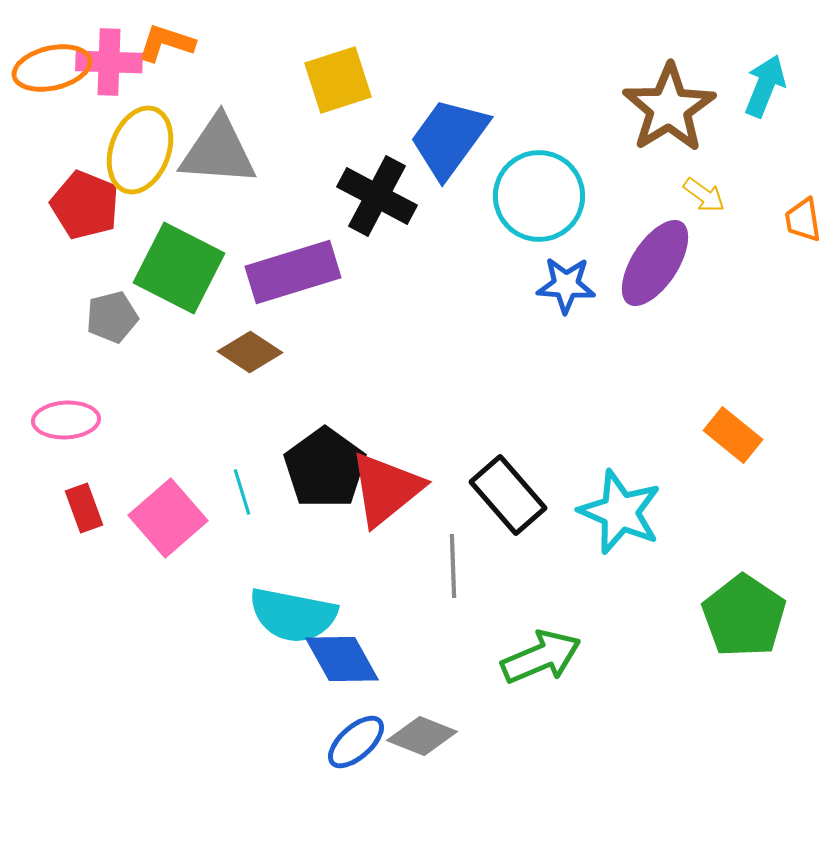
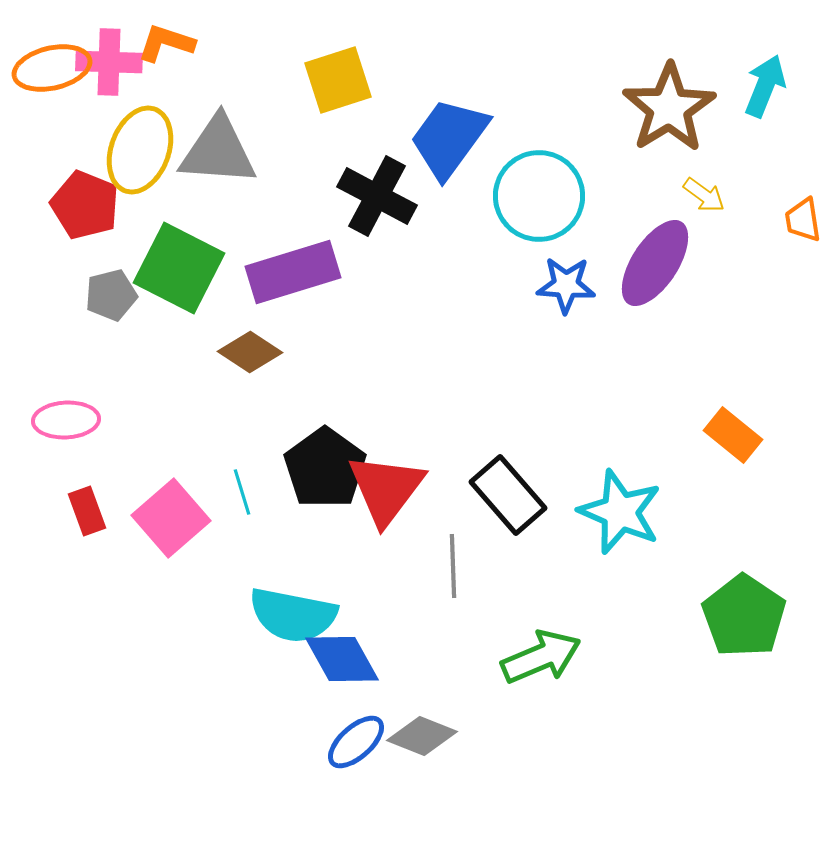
gray pentagon: moved 1 px left, 22 px up
red triangle: rotated 14 degrees counterclockwise
red rectangle: moved 3 px right, 3 px down
pink square: moved 3 px right
